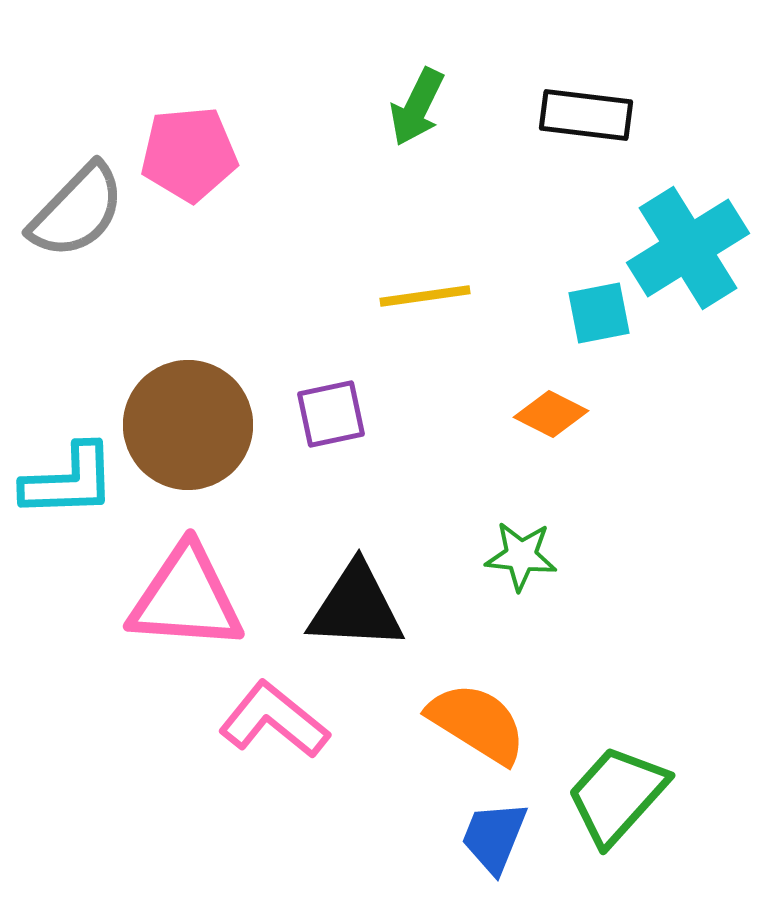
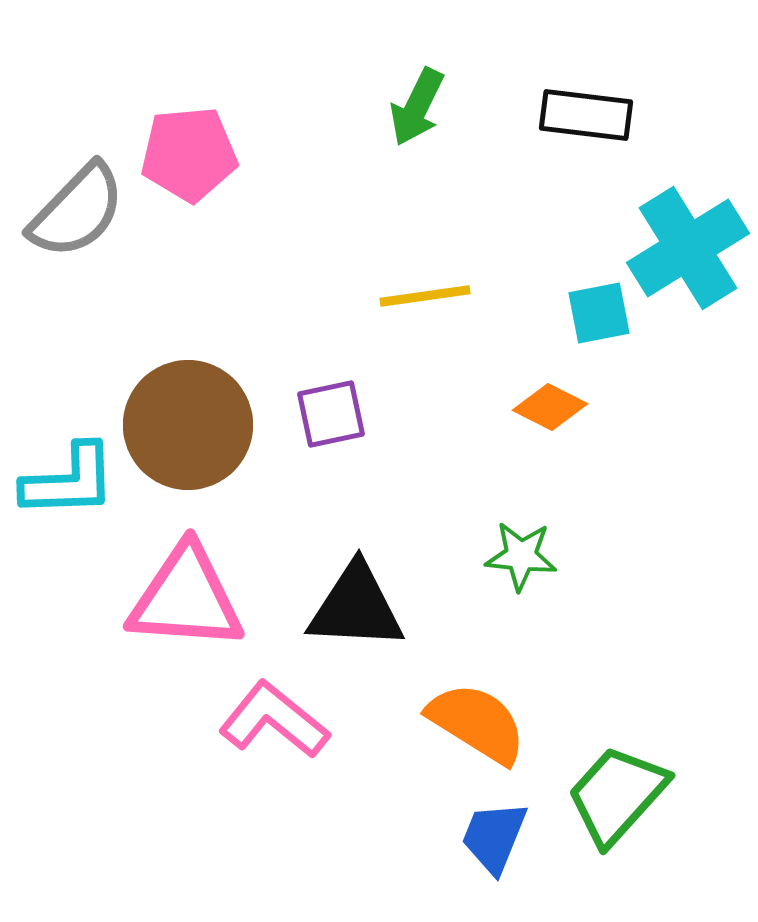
orange diamond: moved 1 px left, 7 px up
